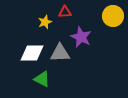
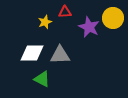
yellow circle: moved 2 px down
purple star: moved 8 px right, 10 px up
gray triangle: moved 2 px down
